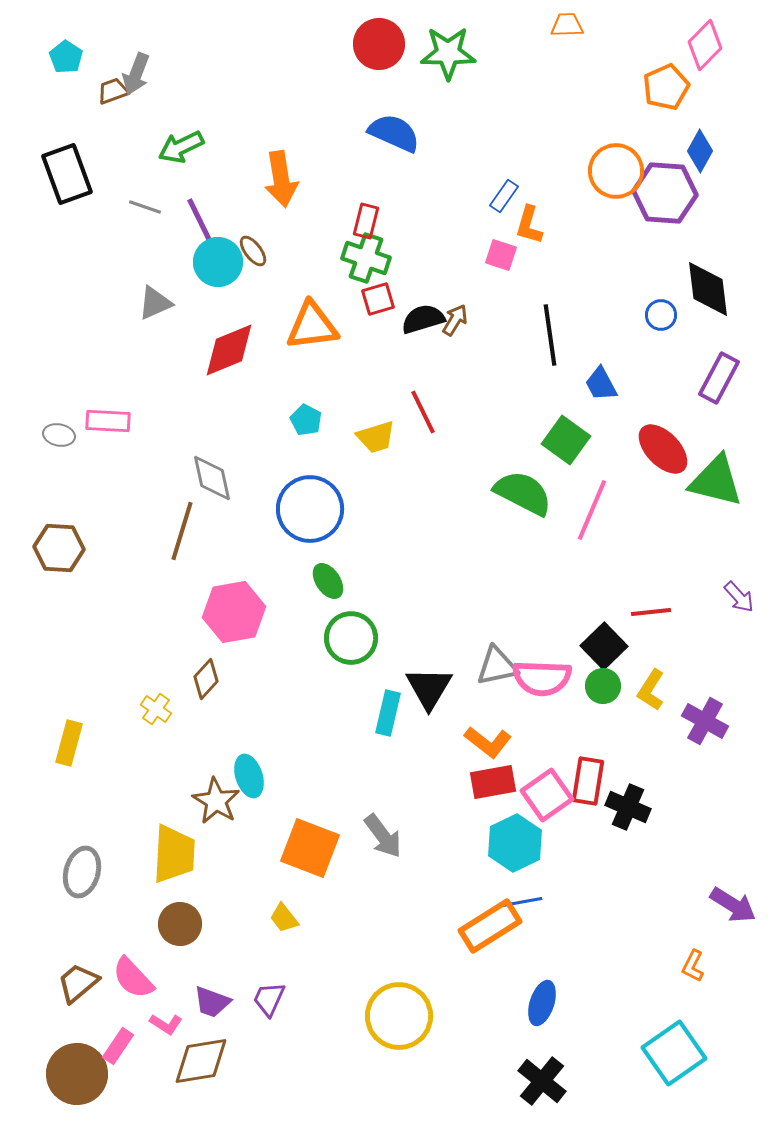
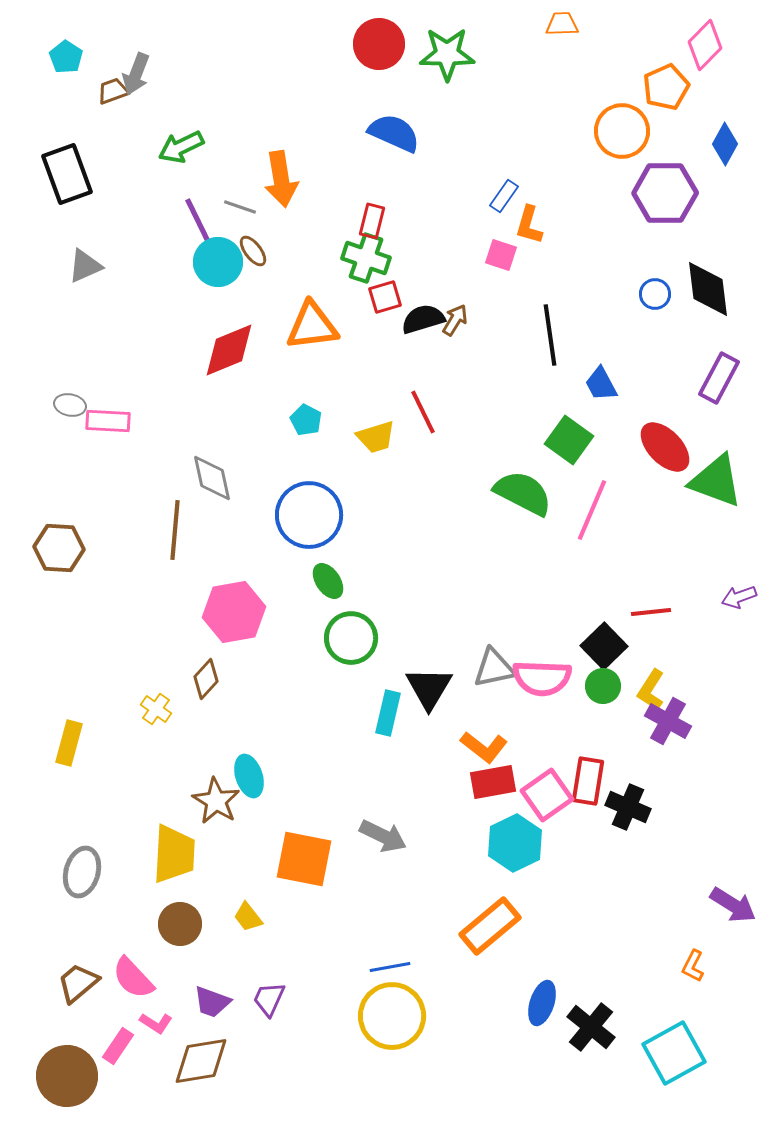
orange trapezoid at (567, 25): moved 5 px left, 1 px up
green star at (448, 53): moved 1 px left, 1 px down
blue diamond at (700, 151): moved 25 px right, 7 px up
orange circle at (616, 171): moved 6 px right, 40 px up
purple hexagon at (665, 193): rotated 4 degrees counterclockwise
gray line at (145, 207): moved 95 px right
red rectangle at (366, 221): moved 6 px right
purple line at (201, 223): moved 2 px left
red square at (378, 299): moved 7 px right, 2 px up
gray triangle at (155, 303): moved 70 px left, 37 px up
blue circle at (661, 315): moved 6 px left, 21 px up
gray ellipse at (59, 435): moved 11 px right, 30 px up
green square at (566, 440): moved 3 px right
red ellipse at (663, 449): moved 2 px right, 2 px up
green triangle at (716, 481): rotated 6 degrees clockwise
blue circle at (310, 509): moved 1 px left, 6 px down
brown line at (182, 531): moved 7 px left, 1 px up; rotated 12 degrees counterclockwise
purple arrow at (739, 597): rotated 112 degrees clockwise
gray triangle at (497, 666): moved 3 px left, 2 px down
purple cross at (705, 721): moved 37 px left
orange L-shape at (488, 742): moved 4 px left, 5 px down
gray arrow at (383, 836): rotated 27 degrees counterclockwise
orange square at (310, 848): moved 6 px left, 11 px down; rotated 10 degrees counterclockwise
blue line at (522, 902): moved 132 px left, 65 px down
yellow trapezoid at (284, 918): moved 36 px left, 1 px up
orange rectangle at (490, 926): rotated 8 degrees counterclockwise
yellow circle at (399, 1016): moved 7 px left
pink L-shape at (166, 1024): moved 10 px left, 1 px up
cyan square at (674, 1053): rotated 6 degrees clockwise
brown circle at (77, 1074): moved 10 px left, 2 px down
black cross at (542, 1081): moved 49 px right, 54 px up
